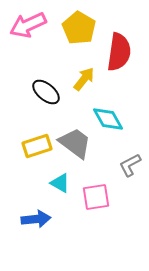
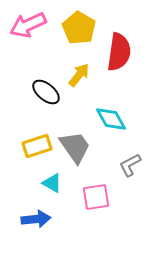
yellow arrow: moved 5 px left, 4 px up
cyan diamond: moved 3 px right
gray trapezoid: moved 4 px down; rotated 18 degrees clockwise
cyan triangle: moved 8 px left
